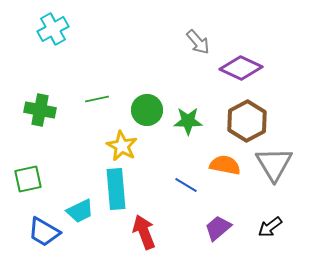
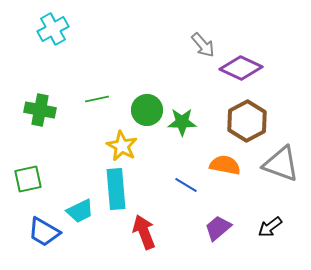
gray arrow: moved 5 px right, 3 px down
green star: moved 6 px left, 1 px down
gray triangle: moved 7 px right; rotated 39 degrees counterclockwise
